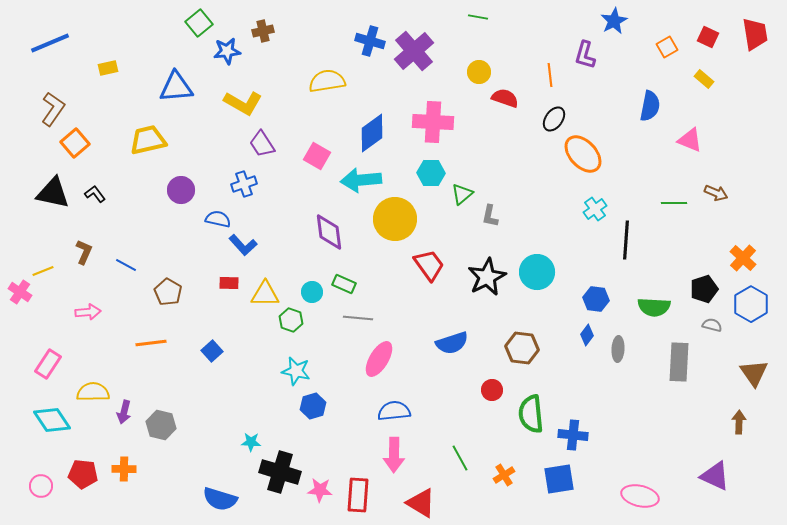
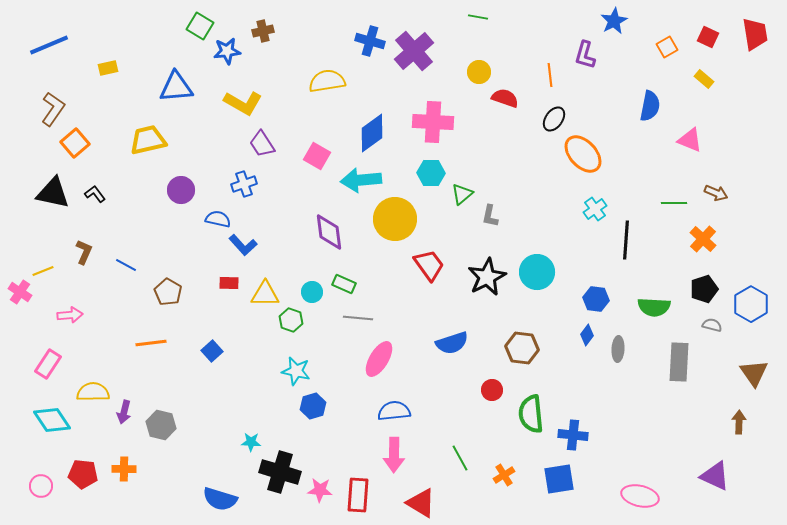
green square at (199, 23): moved 1 px right, 3 px down; rotated 20 degrees counterclockwise
blue line at (50, 43): moved 1 px left, 2 px down
orange cross at (743, 258): moved 40 px left, 19 px up
pink arrow at (88, 312): moved 18 px left, 3 px down
